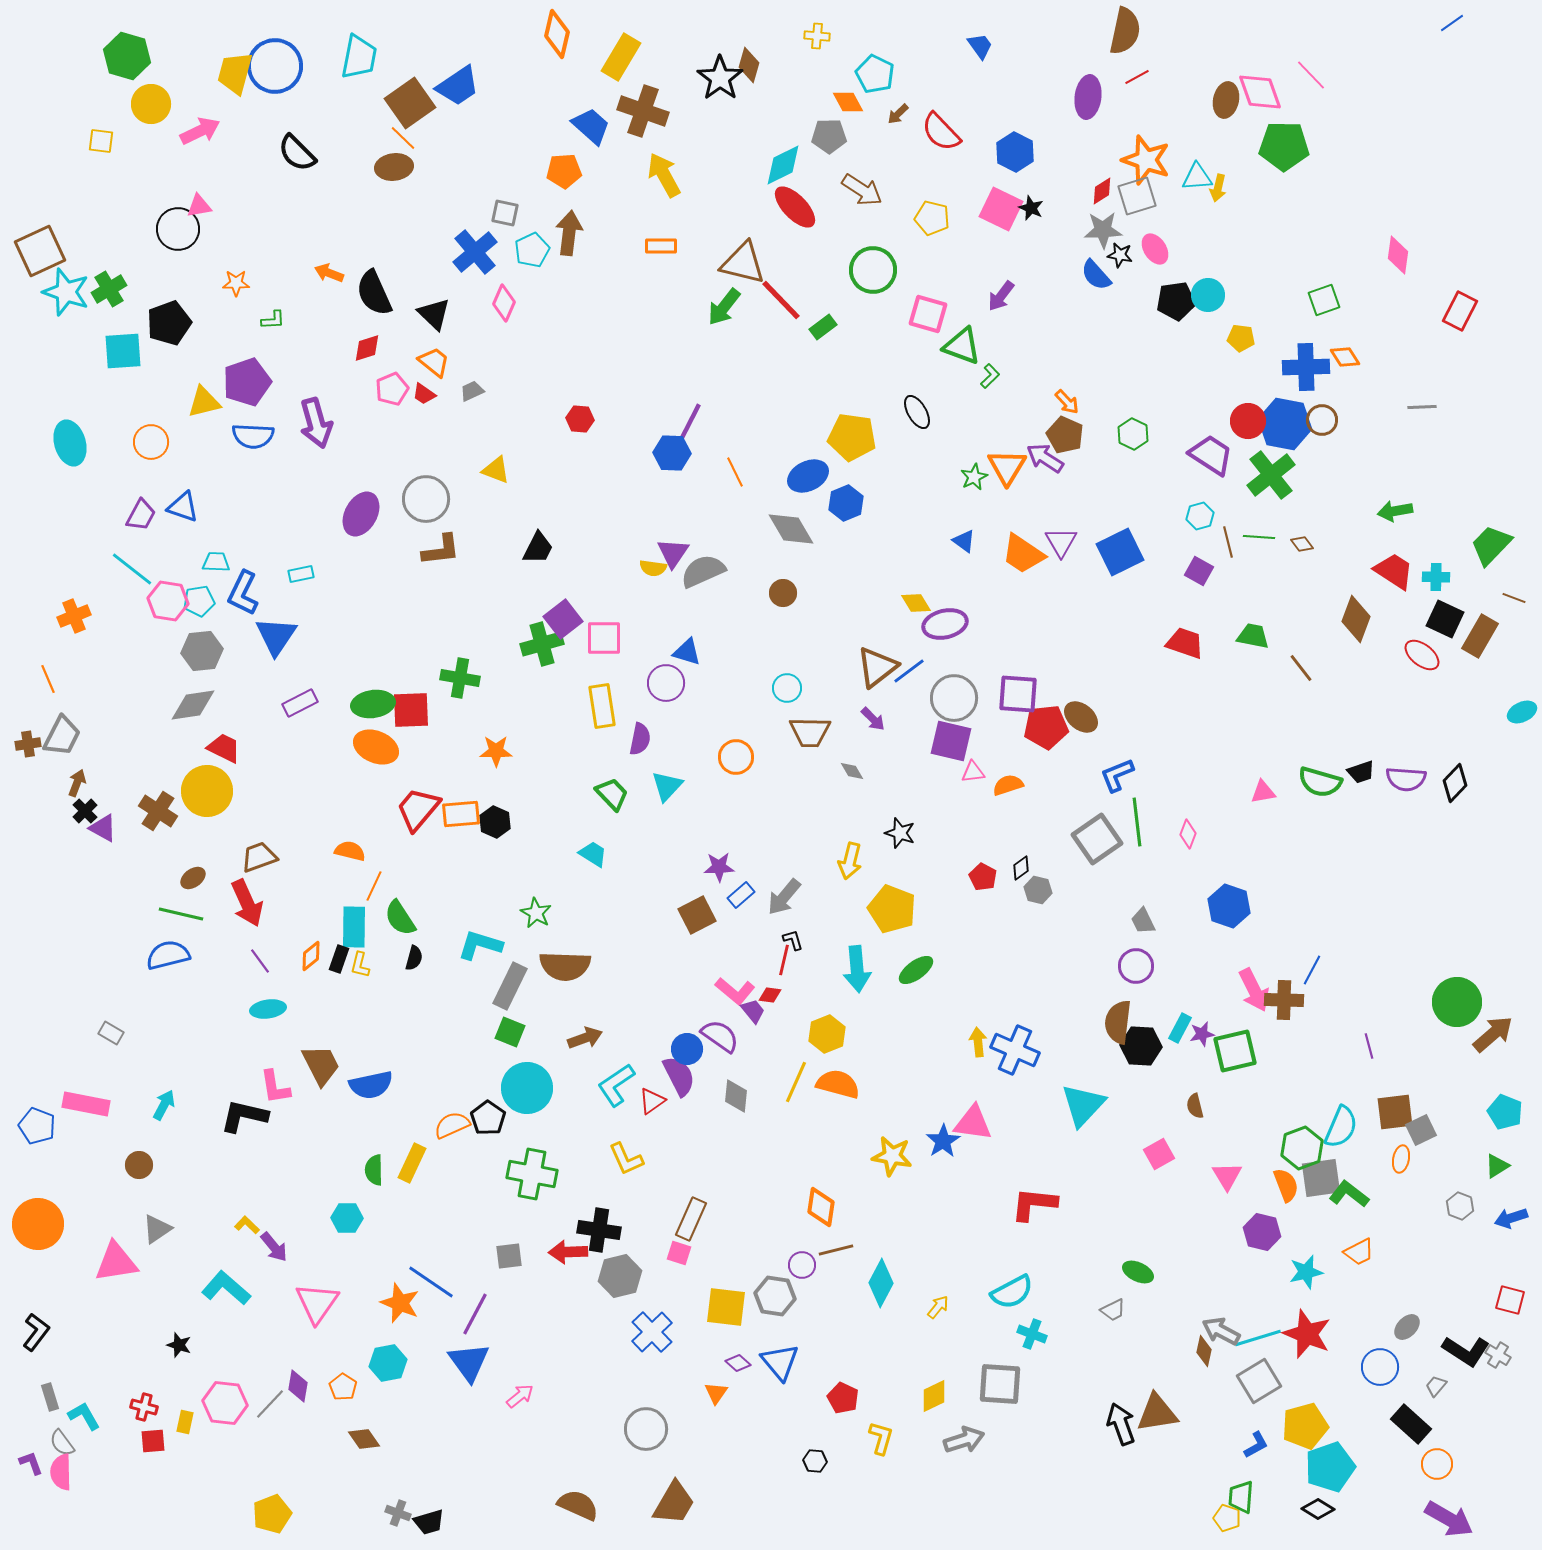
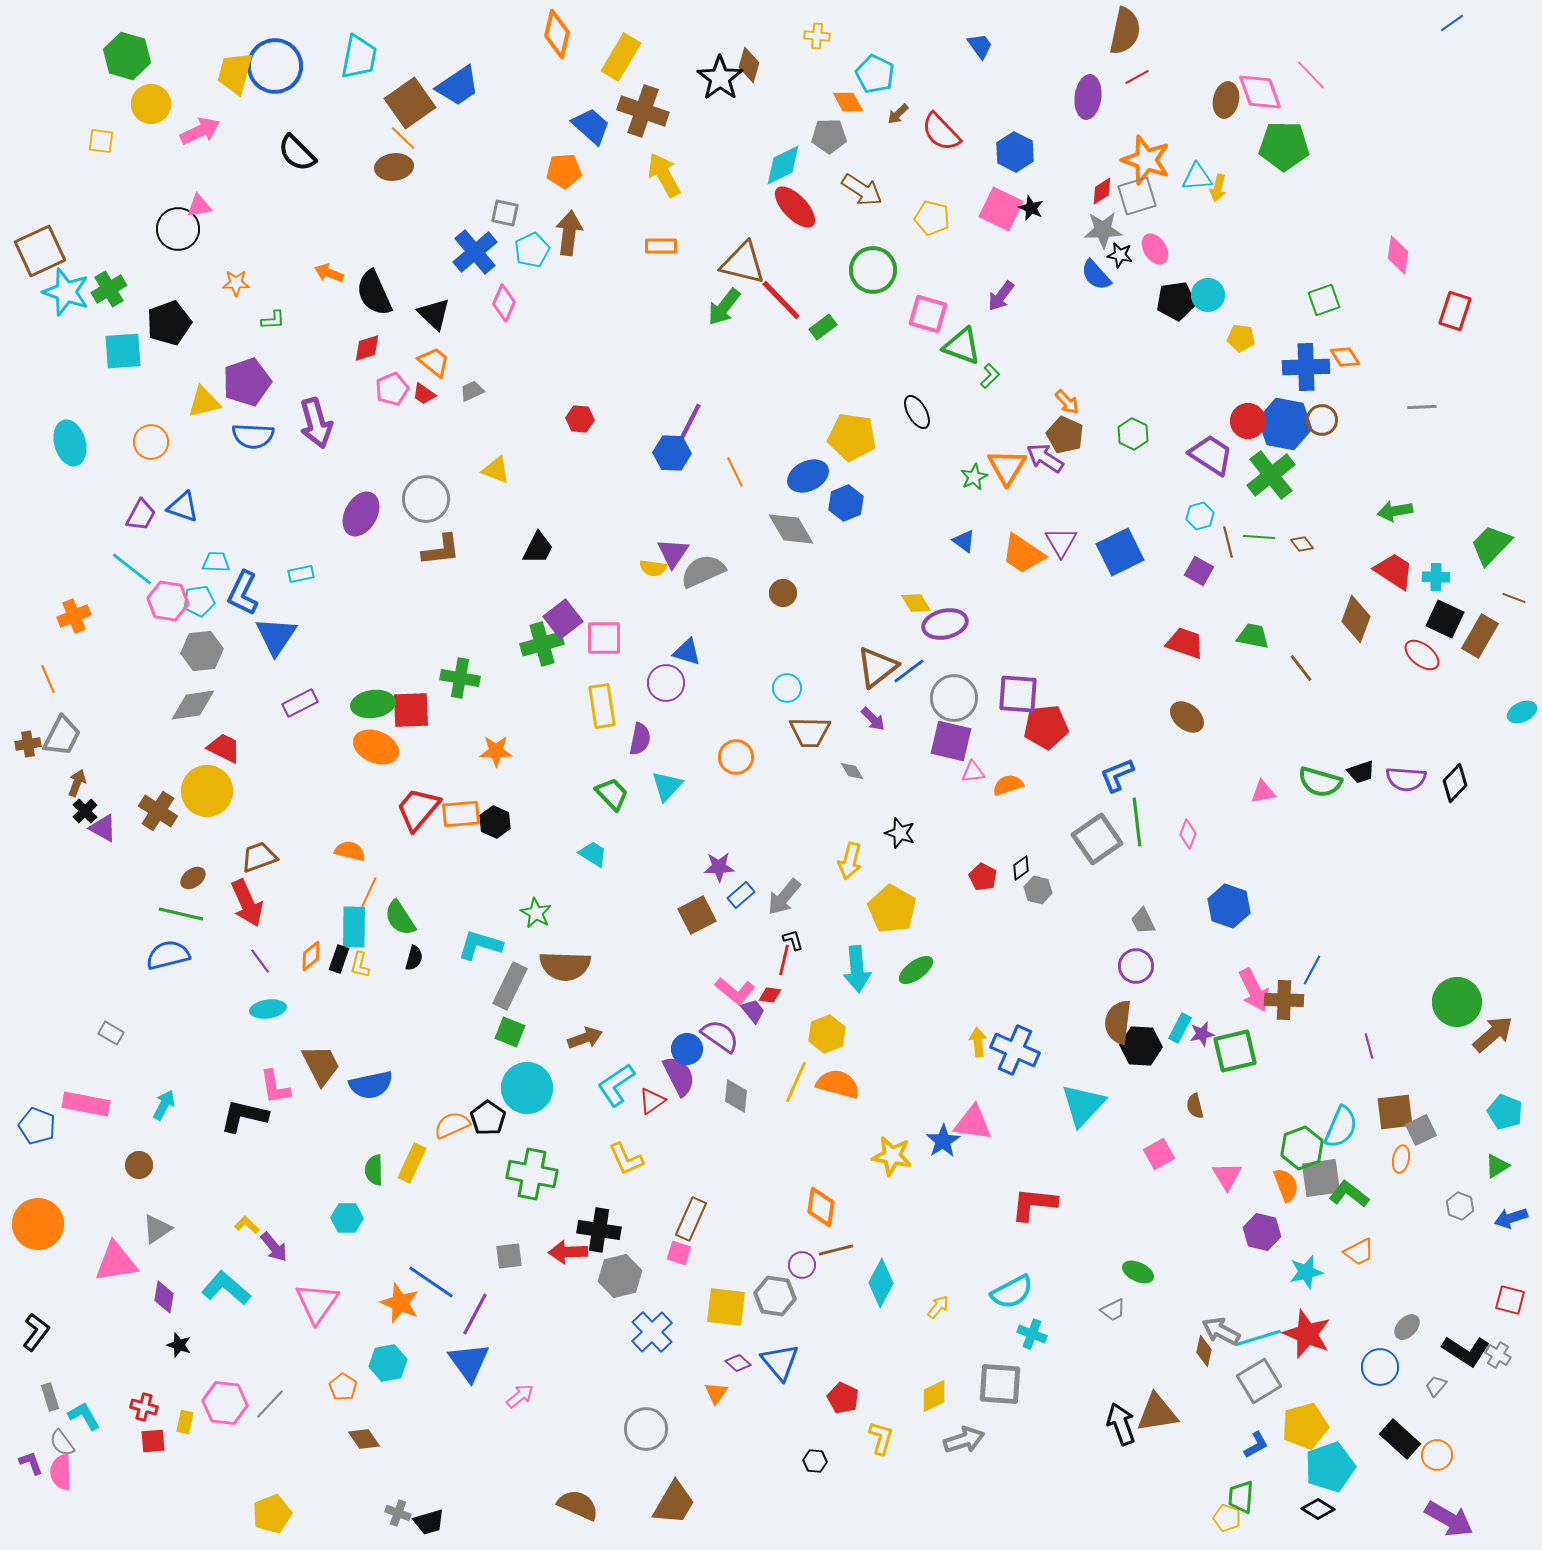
red rectangle at (1460, 311): moved 5 px left; rotated 9 degrees counterclockwise
brown ellipse at (1081, 717): moved 106 px right
orange line at (374, 886): moved 5 px left, 6 px down
yellow pentagon at (892, 909): rotated 9 degrees clockwise
purple diamond at (298, 1386): moved 134 px left, 89 px up
black rectangle at (1411, 1424): moved 11 px left, 15 px down
orange circle at (1437, 1464): moved 9 px up
